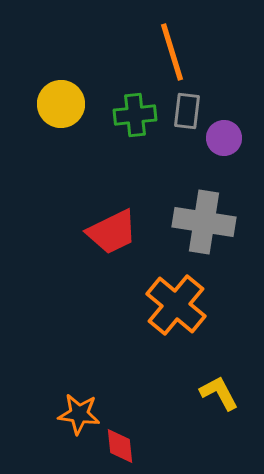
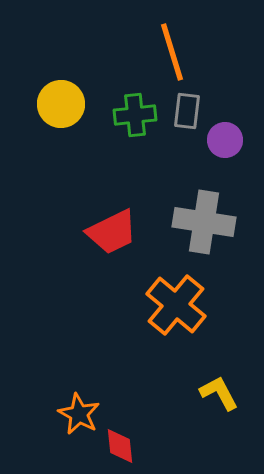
purple circle: moved 1 px right, 2 px down
orange star: rotated 21 degrees clockwise
